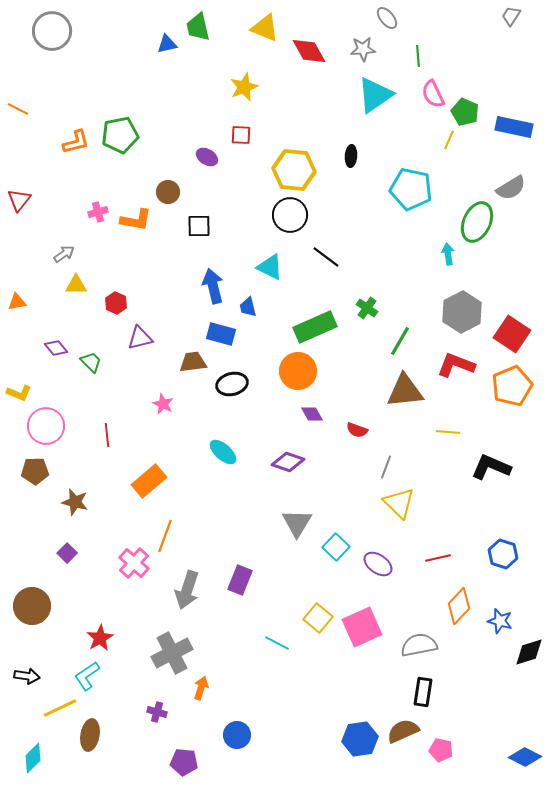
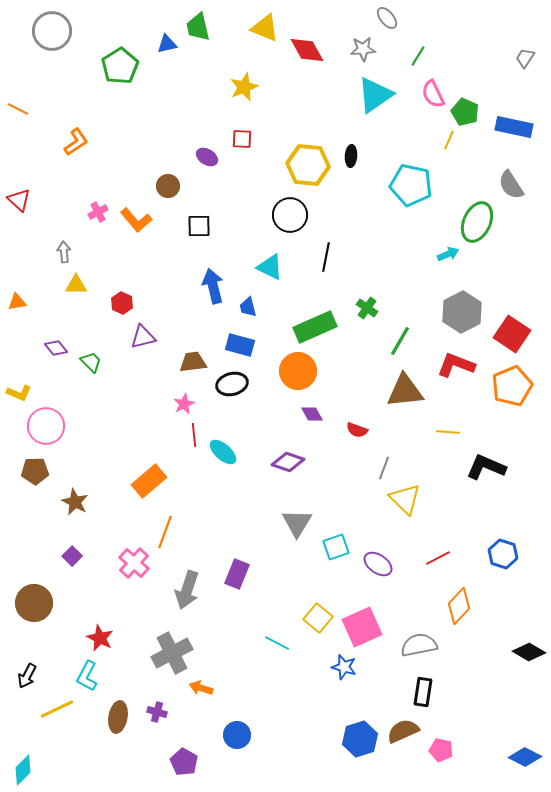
gray trapezoid at (511, 16): moved 14 px right, 42 px down
red diamond at (309, 51): moved 2 px left, 1 px up
green line at (418, 56): rotated 35 degrees clockwise
green pentagon at (120, 135): moved 69 px up; rotated 21 degrees counterclockwise
red square at (241, 135): moved 1 px right, 4 px down
orange L-shape at (76, 142): rotated 20 degrees counterclockwise
yellow hexagon at (294, 170): moved 14 px right, 5 px up
gray semicircle at (511, 188): moved 3 px up; rotated 88 degrees clockwise
cyan pentagon at (411, 189): moved 4 px up
brown circle at (168, 192): moved 6 px up
red triangle at (19, 200): rotated 25 degrees counterclockwise
pink cross at (98, 212): rotated 12 degrees counterclockwise
orange L-shape at (136, 220): rotated 40 degrees clockwise
gray arrow at (64, 254): moved 2 px up; rotated 60 degrees counterclockwise
cyan arrow at (448, 254): rotated 75 degrees clockwise
black line at (326, 257): rotated 64 degrees clockwise
red hexagon at (116, 303): moved 6 px right
blue rectangle at (221, 334): moved 19 px right, 11 px down
purple triangle at (140, 338): moved 3 px right, 1 px up
pink star at (163, 404): moved 21 px right; rotated 20 degrees clockwise
red line at (107, 435): moved 87 px right
gray line at (386, 467): moved 2 px left, 1 px down
black L-shape at (491, 467): moved 5 px left
brown star at (75, 502): rotated 12 degrees clockwise
yellow triangle at (399, 503): moved 6 px right, 4 px up
orange line at (165, 536): moved 4 px up
cyan square at (336, 547): rotated 28 degrees clockwise
purple square at (67, 553): moved 5 px right, 3 px down
red line at (438, 558): rotated 15 degrees counterclockwise
purple rectangle at (240, 580): moved 3 px left, 6 px up
brown circle at (32, 606): moved 2 px right, 3 px up
blue star at (500, 621): moved 156 px left, 46 px down
red star at (100, 638): rotated 16 degrees counterclockwise
black diamond at (529, 652): rotated 48 degrees clockwise
black arrow at (27, 676): rotated 110 degrees clockwise
cyan L-shape at (87, 676): rotated 28 degrees counterclockwise
orange arrow at (201, 688): rotated 90 degrees counterclockwise
yellow line at (60, 708): moved 3 px left, 1 px down
brown ellipse at (90, 735): moved 28 px right, 18 px up
blue hexagon at (360, 739): rotated 8 degrees counterclockwise
cyan diamond at (33, 758): moved 10 px left, 12 px down
purple pentagon at (184, 762): rotated 24 degrees clockwise
